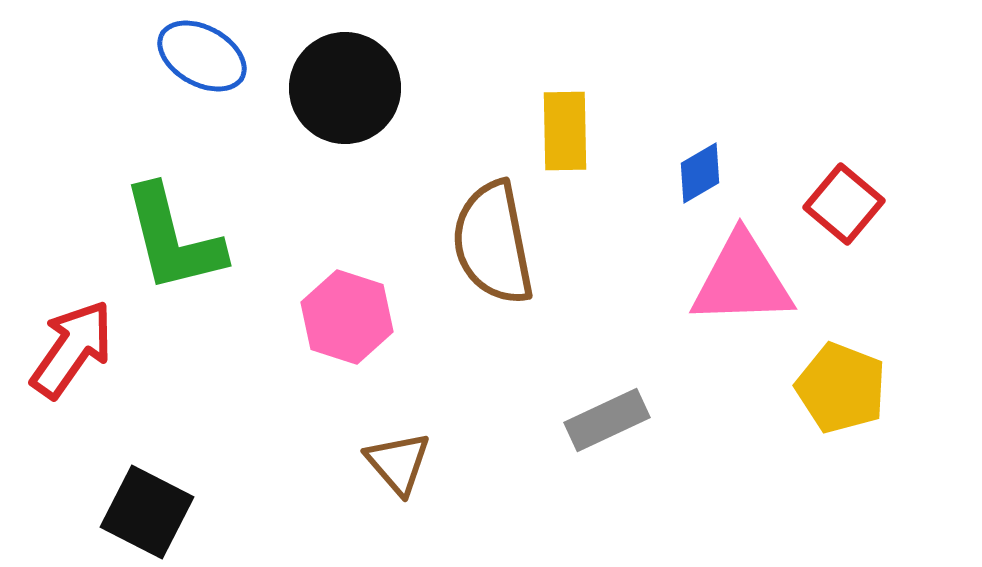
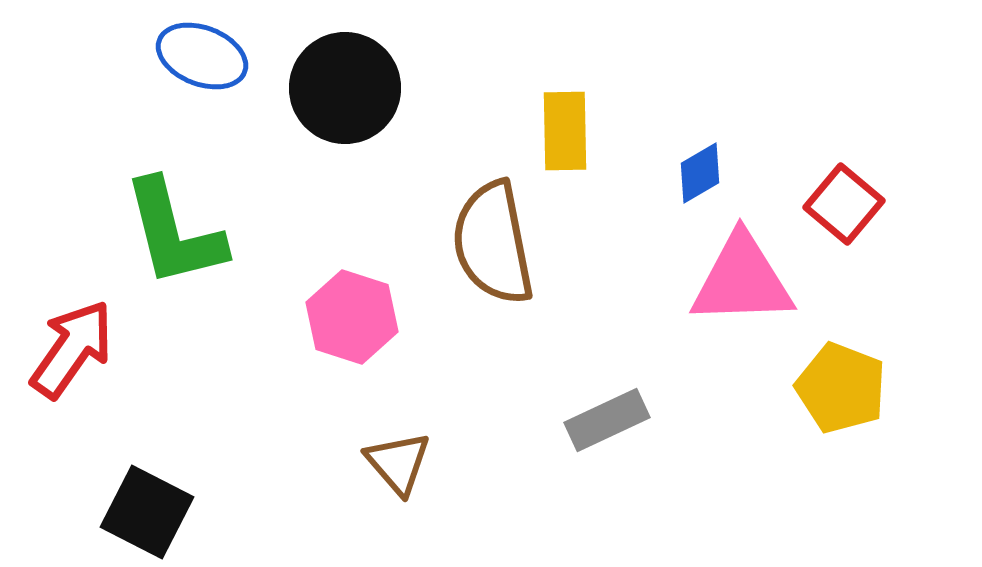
blue ellipse: rotated 8 degrees counterclockwise
green L-shape: moved 1 px right, 6 px up
pink hexagon: moved 5 px right
